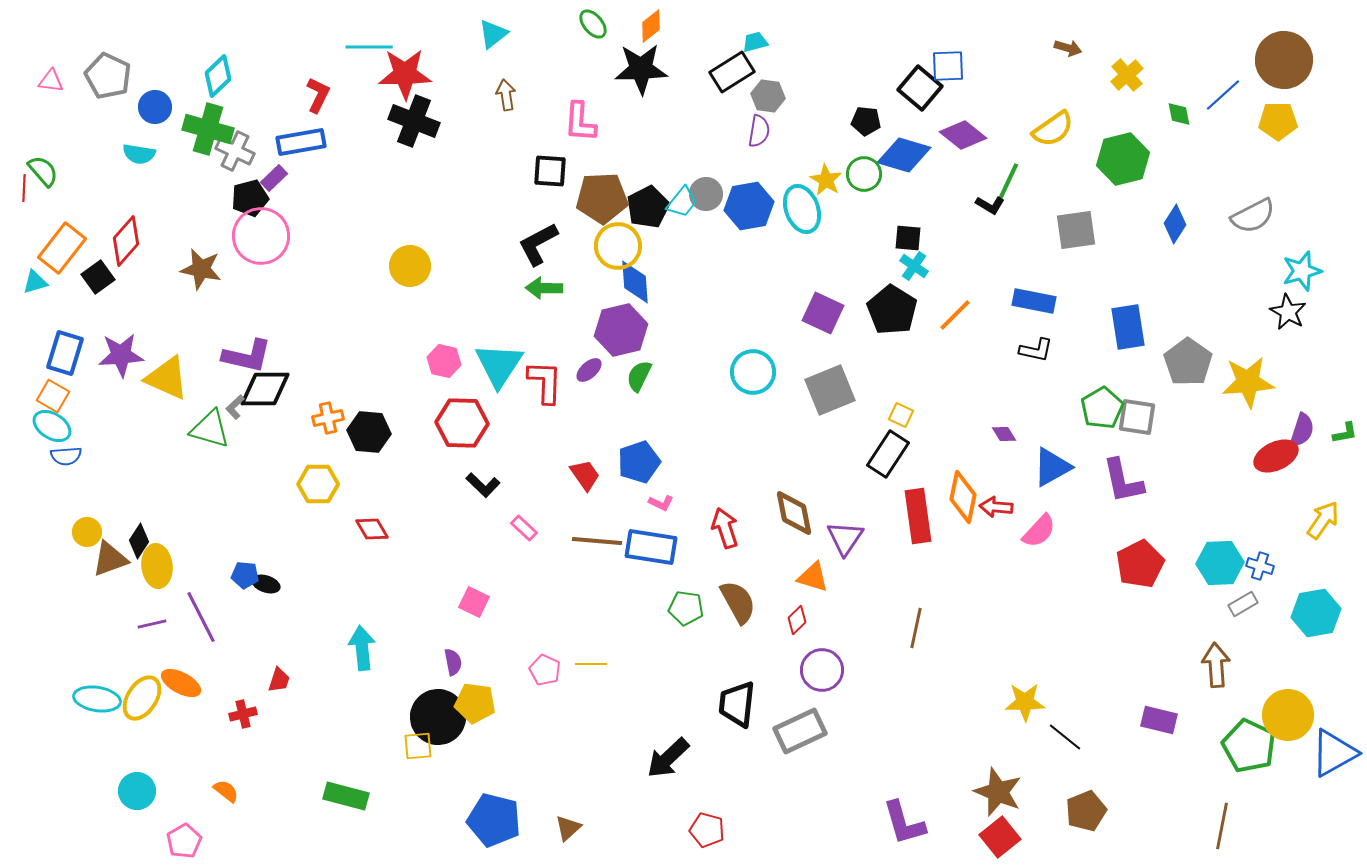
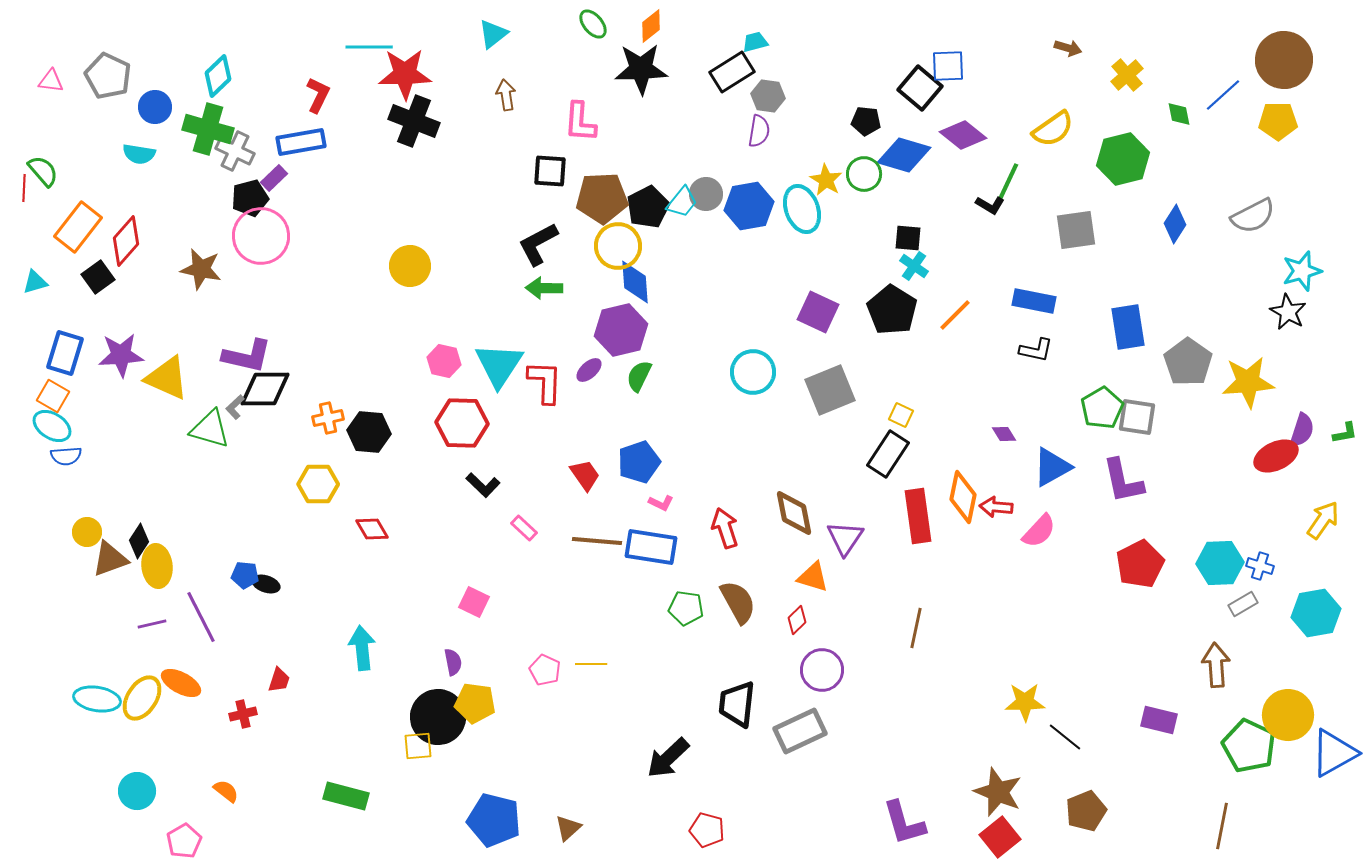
orange rectangle at (62, 248): moved 16 px right, 21 px up
purple square at (823, 313): moved 5 px left, 1 px up
